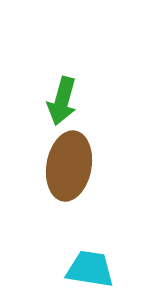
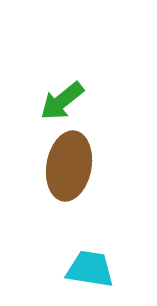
green arrow: rotated 36 degrees clockwise
